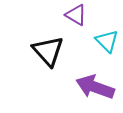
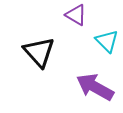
black triangle: moved 9 px left, 1 px down
purple arrow: rotated 9 degrees clockwise
